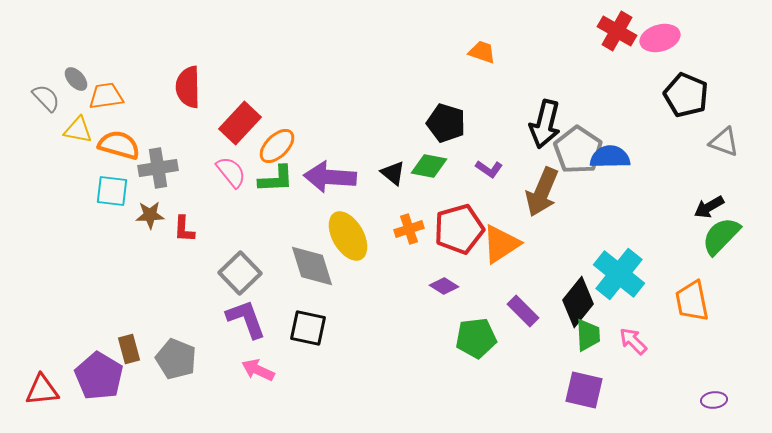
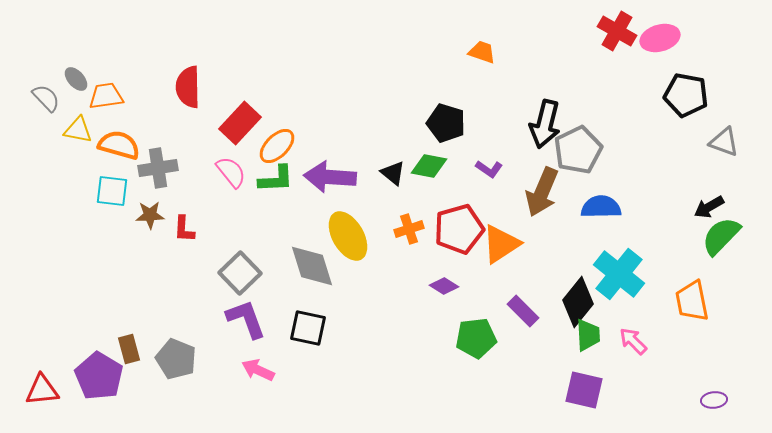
black pentagon at (686, 95): rotated 12 degrees counterclockwise
gray pentagon at (578, 150): rotated 12 degrees clockwise
blue semicircle at (610, 157): moved 9 px left, 50 px down
